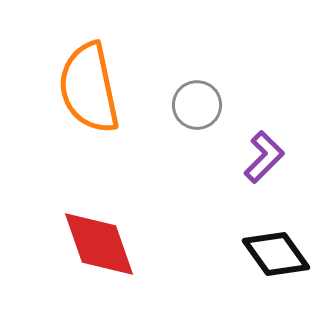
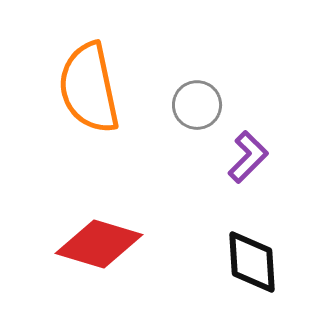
purple L-shape: moved 16 px left
red diamond: rotated 54 degrees counterclockwise
black diamond: moved 24 px left, 8 px down; rotated 32 degrees clockwise
